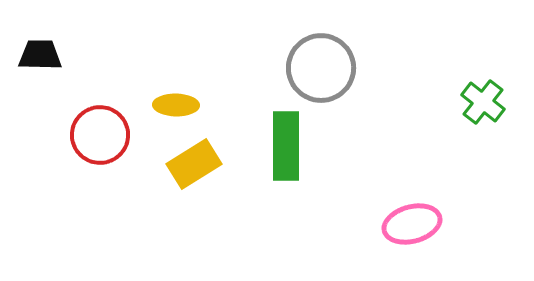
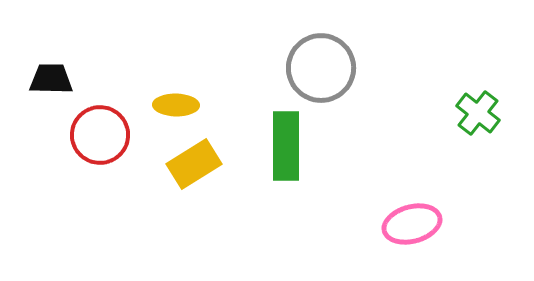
black trapezoid: moved 11 px right, 24 px down
green cross: moved 5 px left, 11 px down
